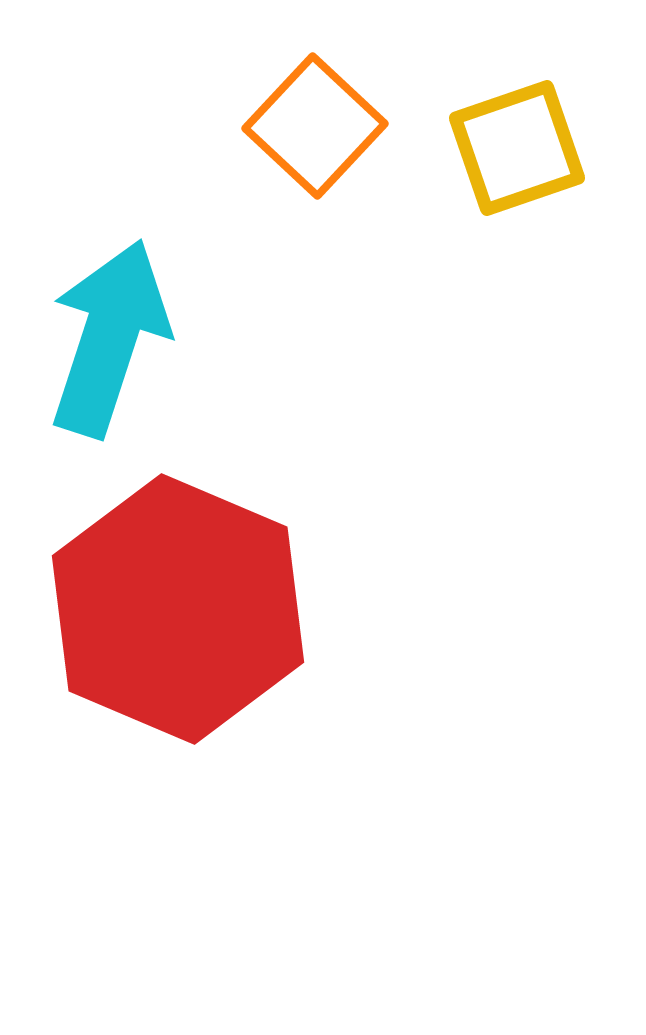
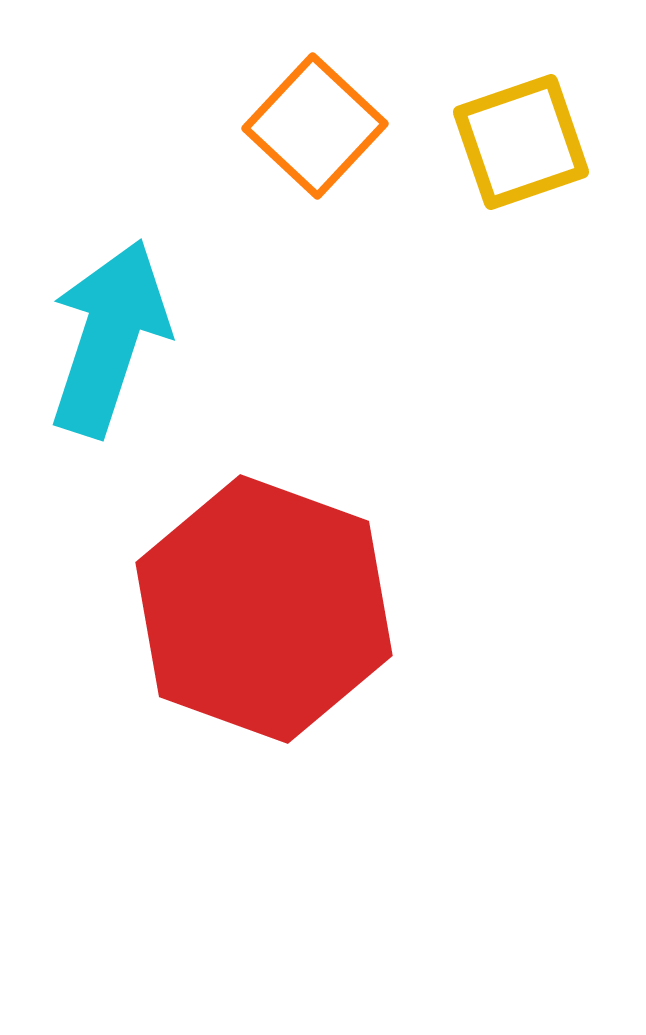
yellow square: moved 4 px right, 6 px up
red hexagon: moved 86 px right; rotated 3 degrees counterclockwise
